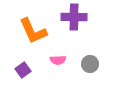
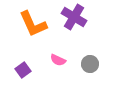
purple cross: rotated 30 degrees clockwise
orange L-shape: moved 7 px up
pink semicircle: rotated 28 degrees clockwise
